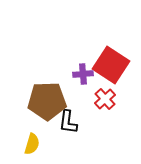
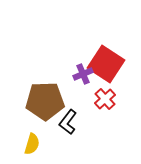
red square: moved 5 px left, 1 px up
purple cross: rotated 18 degrees counterclockwise
brown pentagon: moved 2 px left
black L-shape: rotated 30 degrees clockwise
